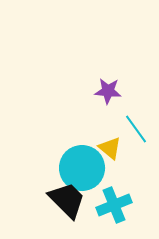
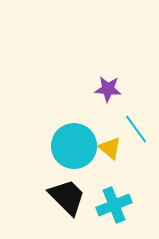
purple star: moved 2 px up
cyan circle: moved 8 px left, 22 px up
black trapezoid: moved 3 px up
